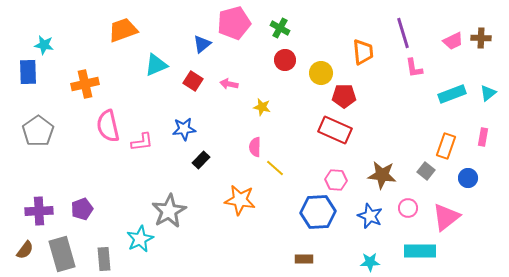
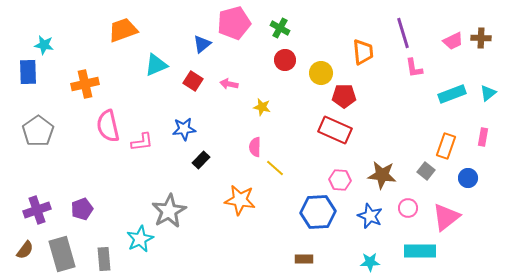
pink hexagon at (336, 180): moved 4 px right
purple cross at (39, 211): moved 2 px left, 1 px up; rotated 16 degrees counterclockwise
